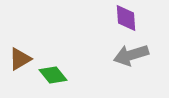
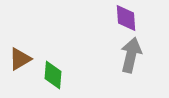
gray arrow: rotated 120 degrees clockwise
green diamond: rotated 44 degrees clockwise
